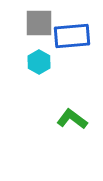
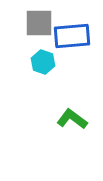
cyan hexagon: moved 4 px right; rotated 10 degrees counterclockwise
